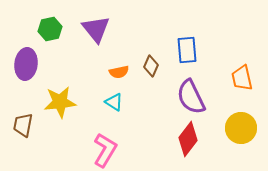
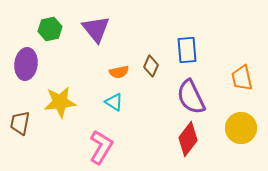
brown trapezoid: moved 3 px left, 2 px up
pink L-shape: moved 4 px left, 3 px up
